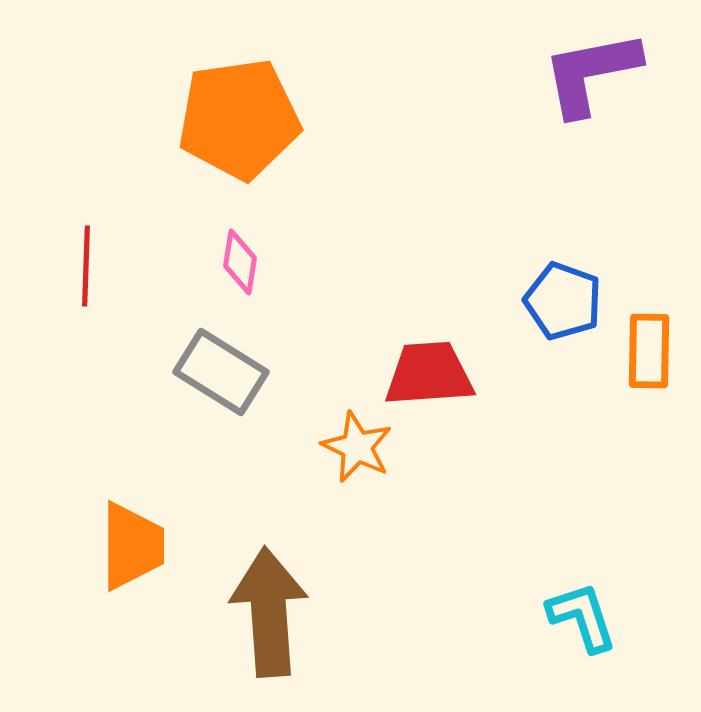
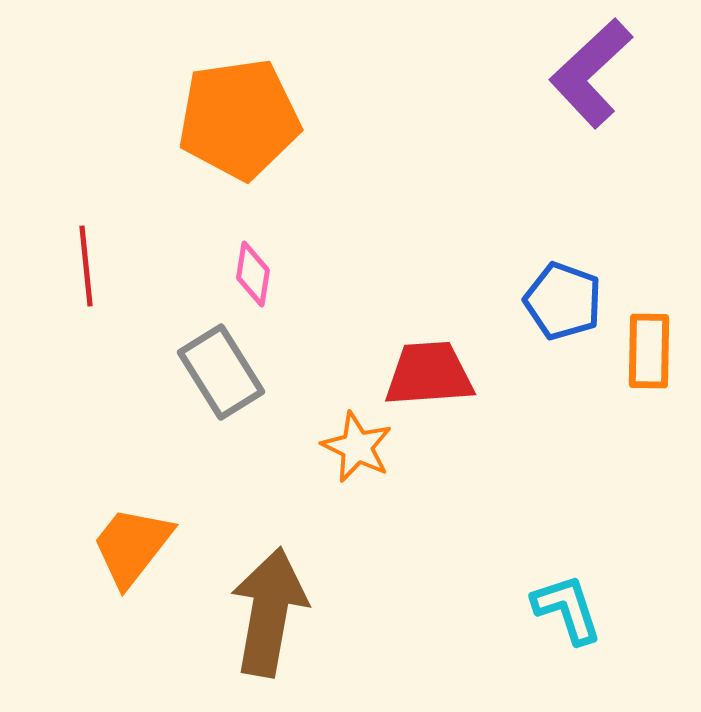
purple L-shape: rotated 32 degrees counterclockwise
pink diamond: moved 13 px right, 12 px down
red line: rotated 8 degrees counterclockwise
gray rectangle: rotated 26 degrees clockwise
orange trapezoid: rotated 142 degrees counterclockwise
brown arrow: rotated 14 degrees clockwise
cyan L-shape: moved 15 px left, 8 px up
